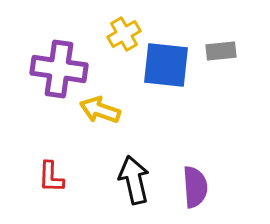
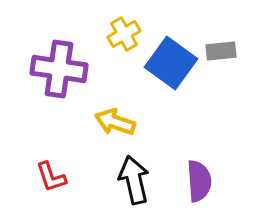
blue square: moved 5 px right, 2 px up; rotated 30 degrees clockwise
yellow arrow: moved 15 px right, 12 px down
red L-shape: rotated 20 degrees counterclockwise
purple semicircle: moved 4 px right, 6 px up
